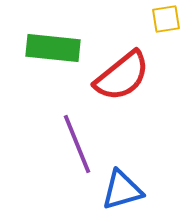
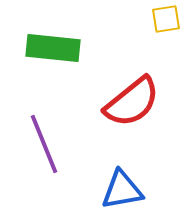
red semicircle: moved 10 px right, 26 px down
purple line: moved 33 px left
blue triangle: rotated 6 degrees clockwise
